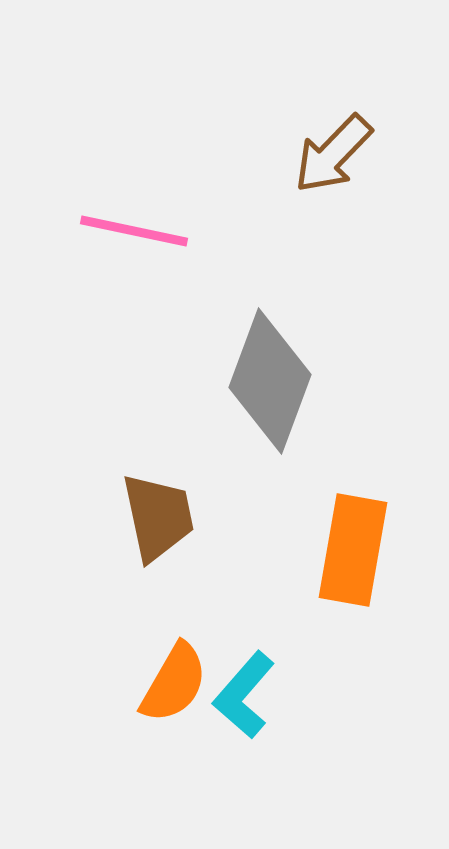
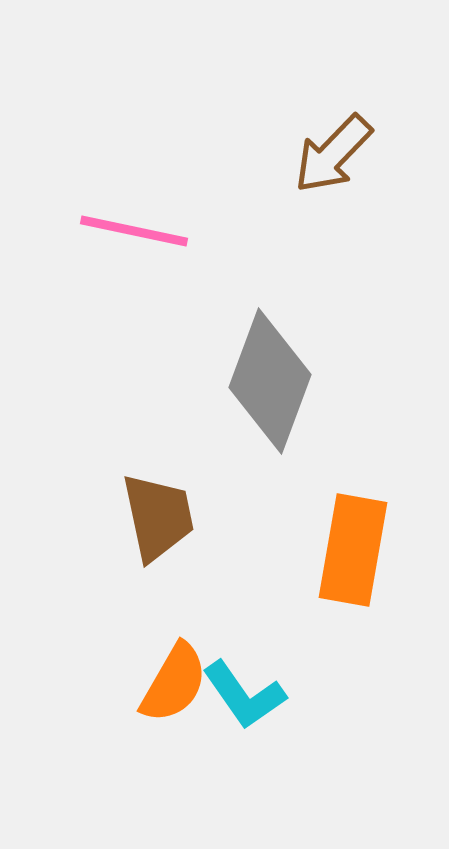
cyan L-shape: rotated 76 degrees counterclockwise
